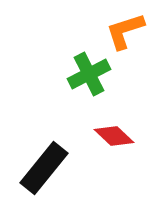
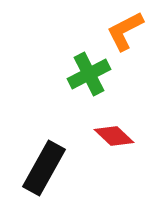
orange L-shape: rotated 9 degrees counterclockwise
black rectangle: rotated 10 degrees counterclockwise
